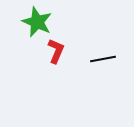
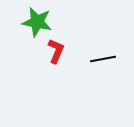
green star: rotated 12 degrees counterclockwise
